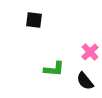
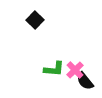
black square: moved 1 px right; rotated 36 degrees clockwise
pink cross: moved 15 px left, 18 px down
